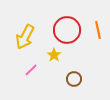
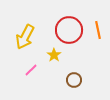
red circle: moved 2 px right
brown circle: moved 1 px down
